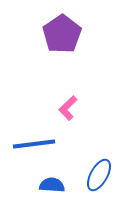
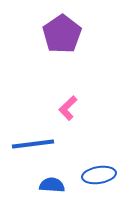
blue line: moved 1 px left
blue ellipse: rotated 52 degrees clockwise
